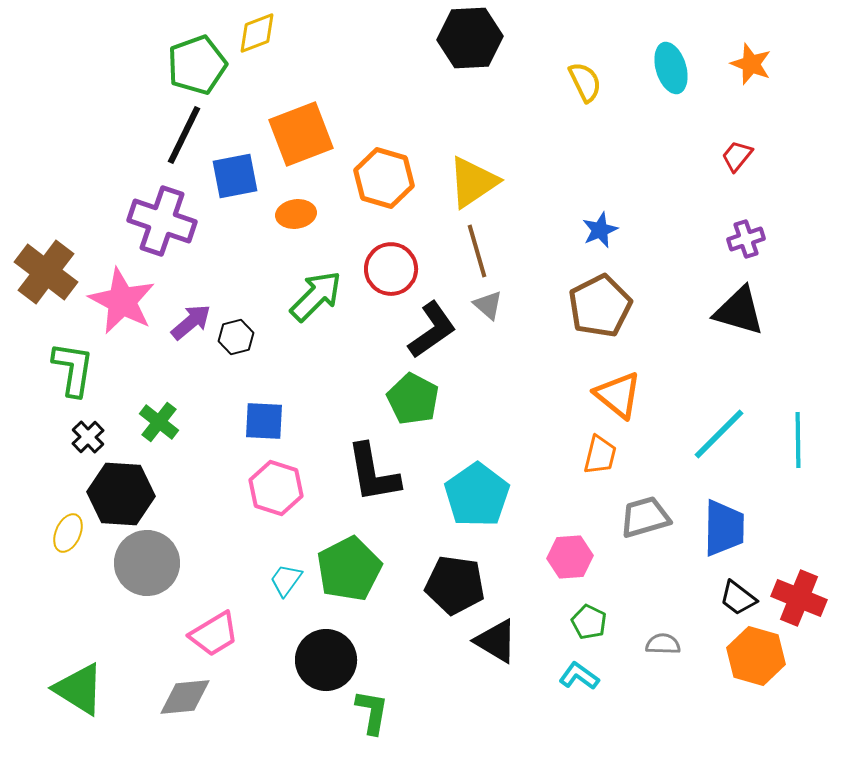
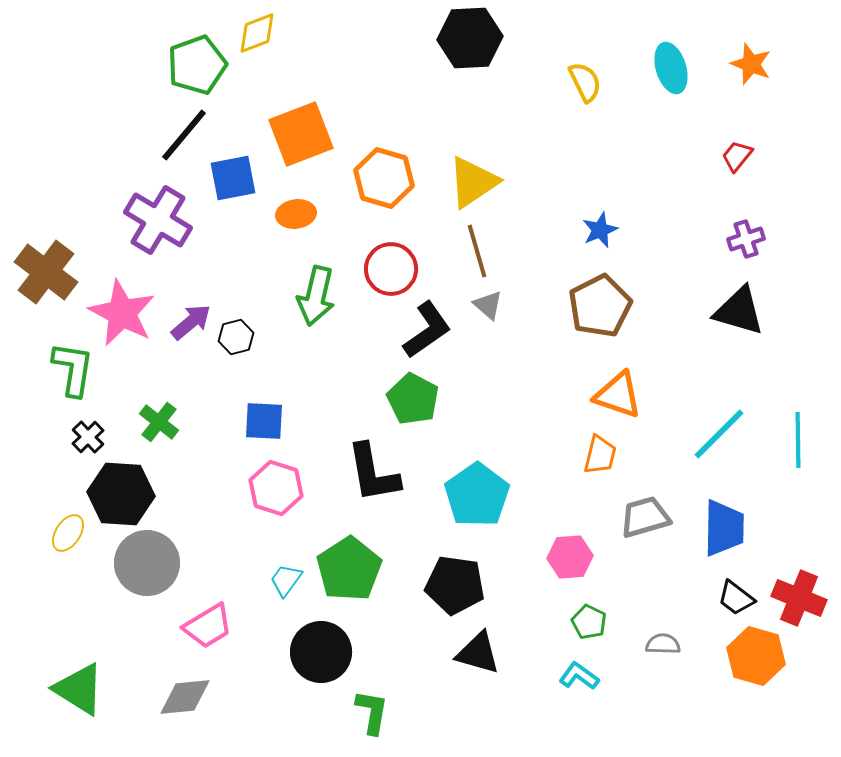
black line at (184, 135): rotated 14 degrees clockwise
blue square at (235, 176): moved 2 px left, 2 px down
purple cross at (162, 221): moved 4 px left, 1 px up; rotated 12 degrees clockwise
green arrow at (316, 296): rotated 148 degrees clockwise
pink star at (122, 301): moved 12 px down
black L-shape at (432, 330): moved 5 px left
orange triangle at (618, 395): rotated 20 degrees counterclockwise
yellow ellipse at (68, 533): rotated 9 degrees clockwise
green pentagon at (349, 569): rotated 6 degrees counterclockwise
black trapezoid at (738, 598): moved 2 px left
pink trapezoid at (214, 634): moved 6 px left, 8 px up
black triangle at (496, 641): moved 18 px left, 12 px down; rotated 15 degrees counterclockwise
black circle at (326, 660): moved 5 px left, 8 px up
